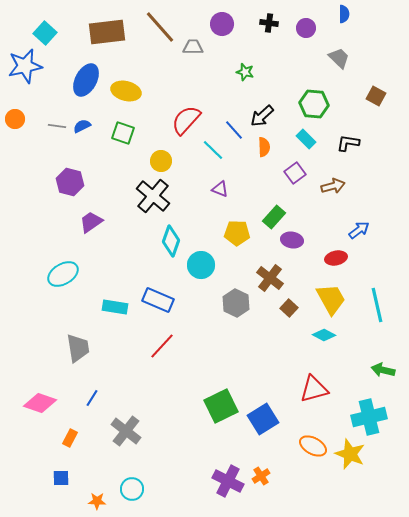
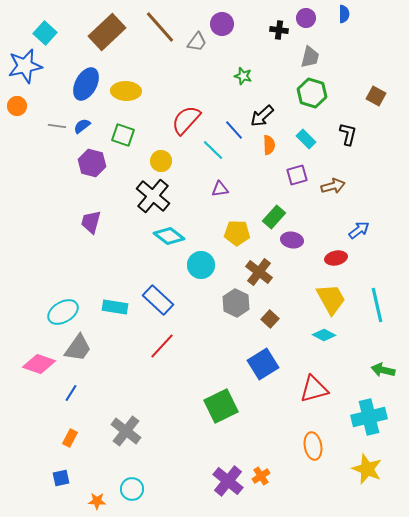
black cross at (269, 23): moved 10 px right, 7 px down
purple circle at (306, 28): moved 10 px up
brown rectangle at (107, 32): rotated 36 degrees counterclockwise
gray trapezoid at (193, 47): moved 4 px right, 5 px up; rotated 125 degrees clockwise
gray trapezoid at (339, 58): moved 29 px left, 1 px up; rotated 60 degrees clockwise
green star at (245, 72): moved 2 px left, 4 px down
blue ellipse at (86, 80): moved 4 px down
yellow ellipse at (126, 91): rotated 12 degrees counterclockwise
green hexagon at (314, 104): moved 2 px left, 11 px up; rotated 12 degrees clockwise
orange circle at (15, 119): moved 2 px right, 13 px up
blue semicircle at (82, 126): rotated 12 degrees counterclockwise
green square at (123, 133): moved 2 px down
black L-shape at (348, 143): moved 9 px up; rotated 95 degrees clockwise
orange semicircle at (264, 147): moved 5 px right, 2 px up
purple square at (295, 173): moved 2 px right, 2 px down; rotated 20 degrees clockwise
purple hexagon at (70, 182): moved 22 px right, 19 px up
purple triangle at (220, 189): rotated 30 degrees counterclockwise
purple trapezoid at (91, 222): rotated 40 degrees counterclockwise
cyan diamond at (171, 241): moved 2 px left, 5 px up; rotated 72 degrees counterclockwise
cyan ellipse at (63, 274): moved 38 px down
brown cross at (270, 278): moved 11 px left, 6 px up
blue rectangle at (158, 300): rotated 20 degrees clockwise
brown square at (289, 308): moved 19 px left, 11 px down
gray trapezoid at (78, 348): rotated 44 degrees clockwise
blue line at (92, 398): moved 21 px left, 5 px up
pink diamond at (40, 403): moved 1 px left, 39 px up
blue square at (263, 419): moved 55 px up
orange ellipse at (313, 446): rotated 52 degrees clockwise
yellow star at (350, 454): moved 17 px right, 15 px down
blue square at (61, 478): rotated 12 degrees counterclockwise
purple cross at (228, 481): rotated 12 degrees clockwise
